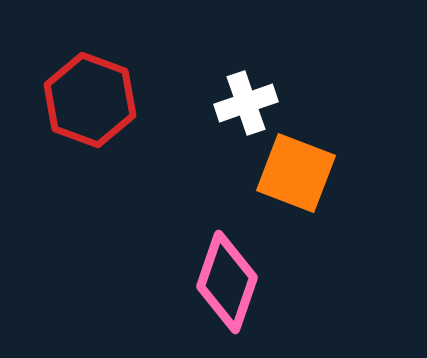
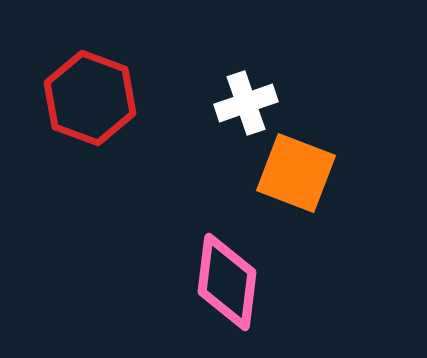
red hexagon: moved 2 px up
pink diamond: rotated 12 degrees counterclockwise
